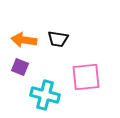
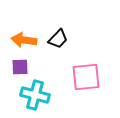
black trapezoid: rotated 55 degrees counterclockwise
purple square: rotated 24 degrees counterclockwise
cyan cross: moved 10 px left
